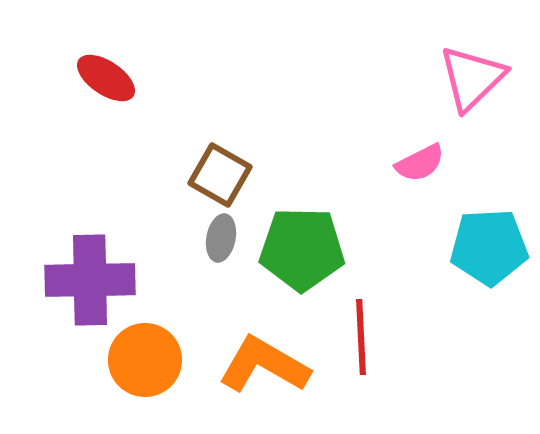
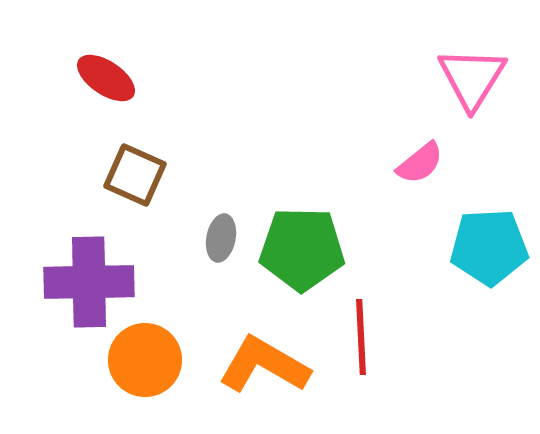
pink triangle: rotated 14 degrees counterclockwise
pink semicircle: rotated 12 degrees counterclockwise
brown square: moved 85 px left; rotated 6 degrees counterclockwise
purple cross: moved 1 px left, 2 px down
